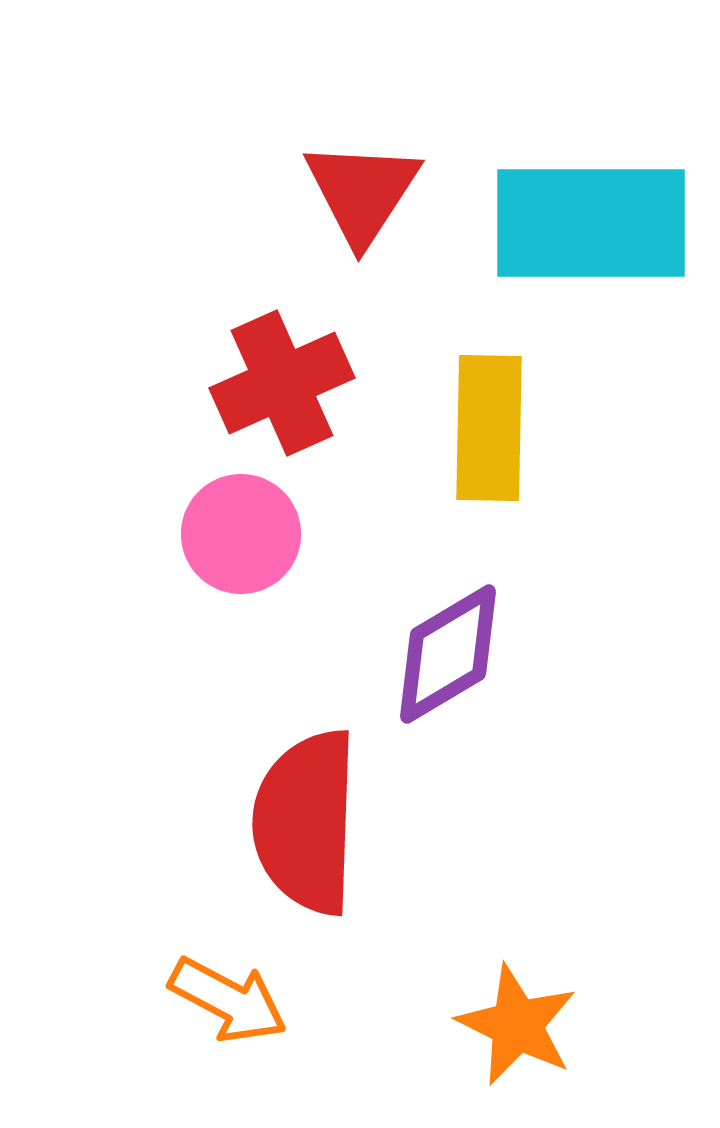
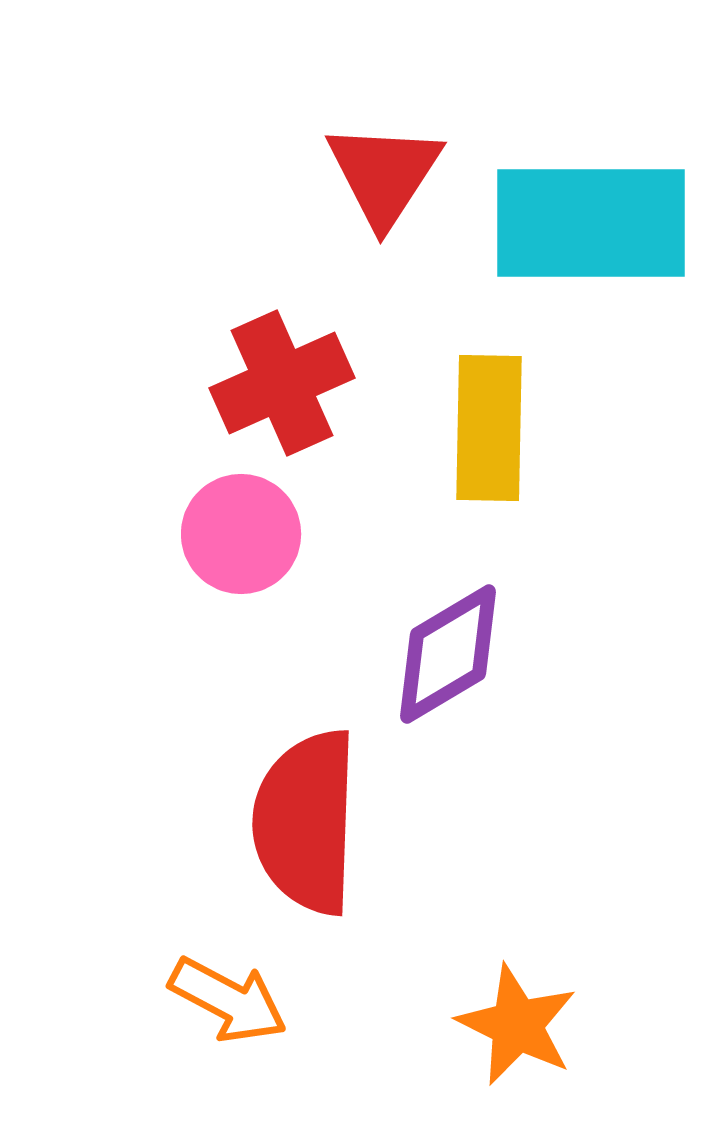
red triangle: moved 22 px right, 18 px up
